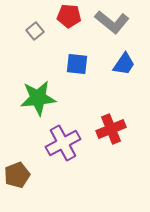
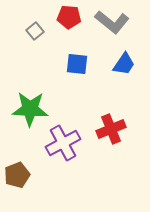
red pentagon: moved 1 px down
green star: moved 8 px left, 11 px down; rotated 9 degrees clockwise
